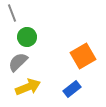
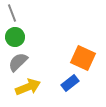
green circle: moved 12 px left
orange square: moved 2 px down; rotated 35 degrees counterclockwise
blue rectangle: moved 2 px left, 6 px up
